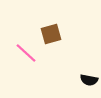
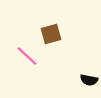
pink line: moved 1 px right, 3 px down
